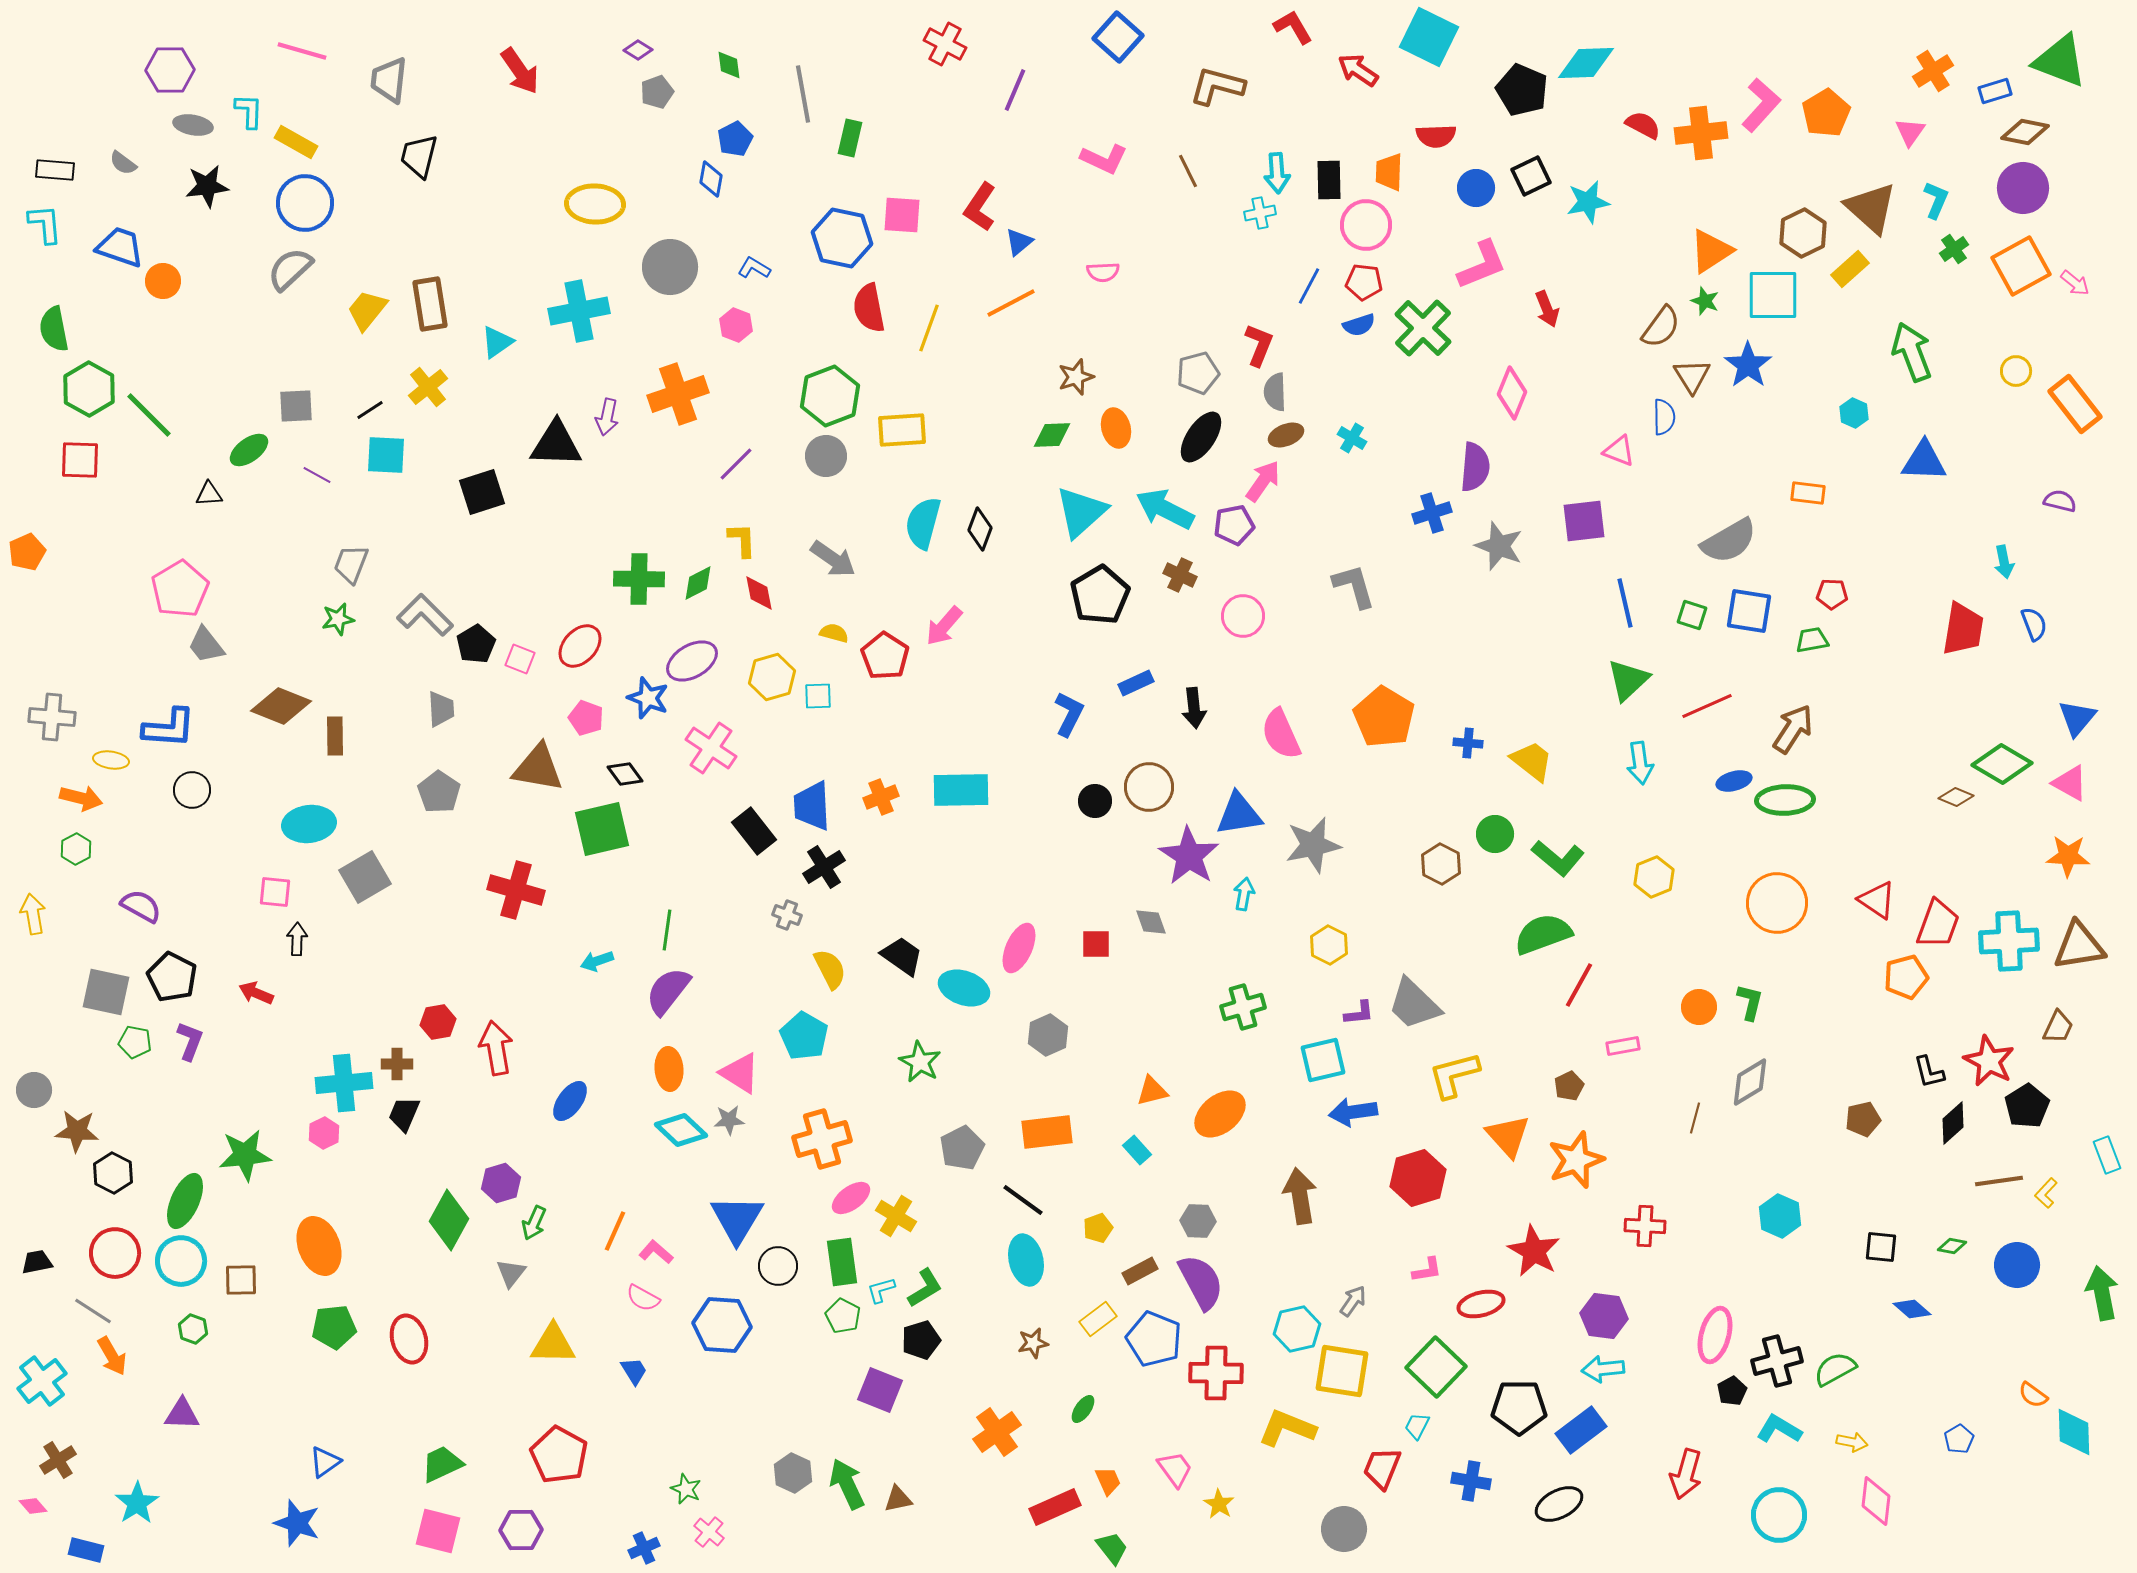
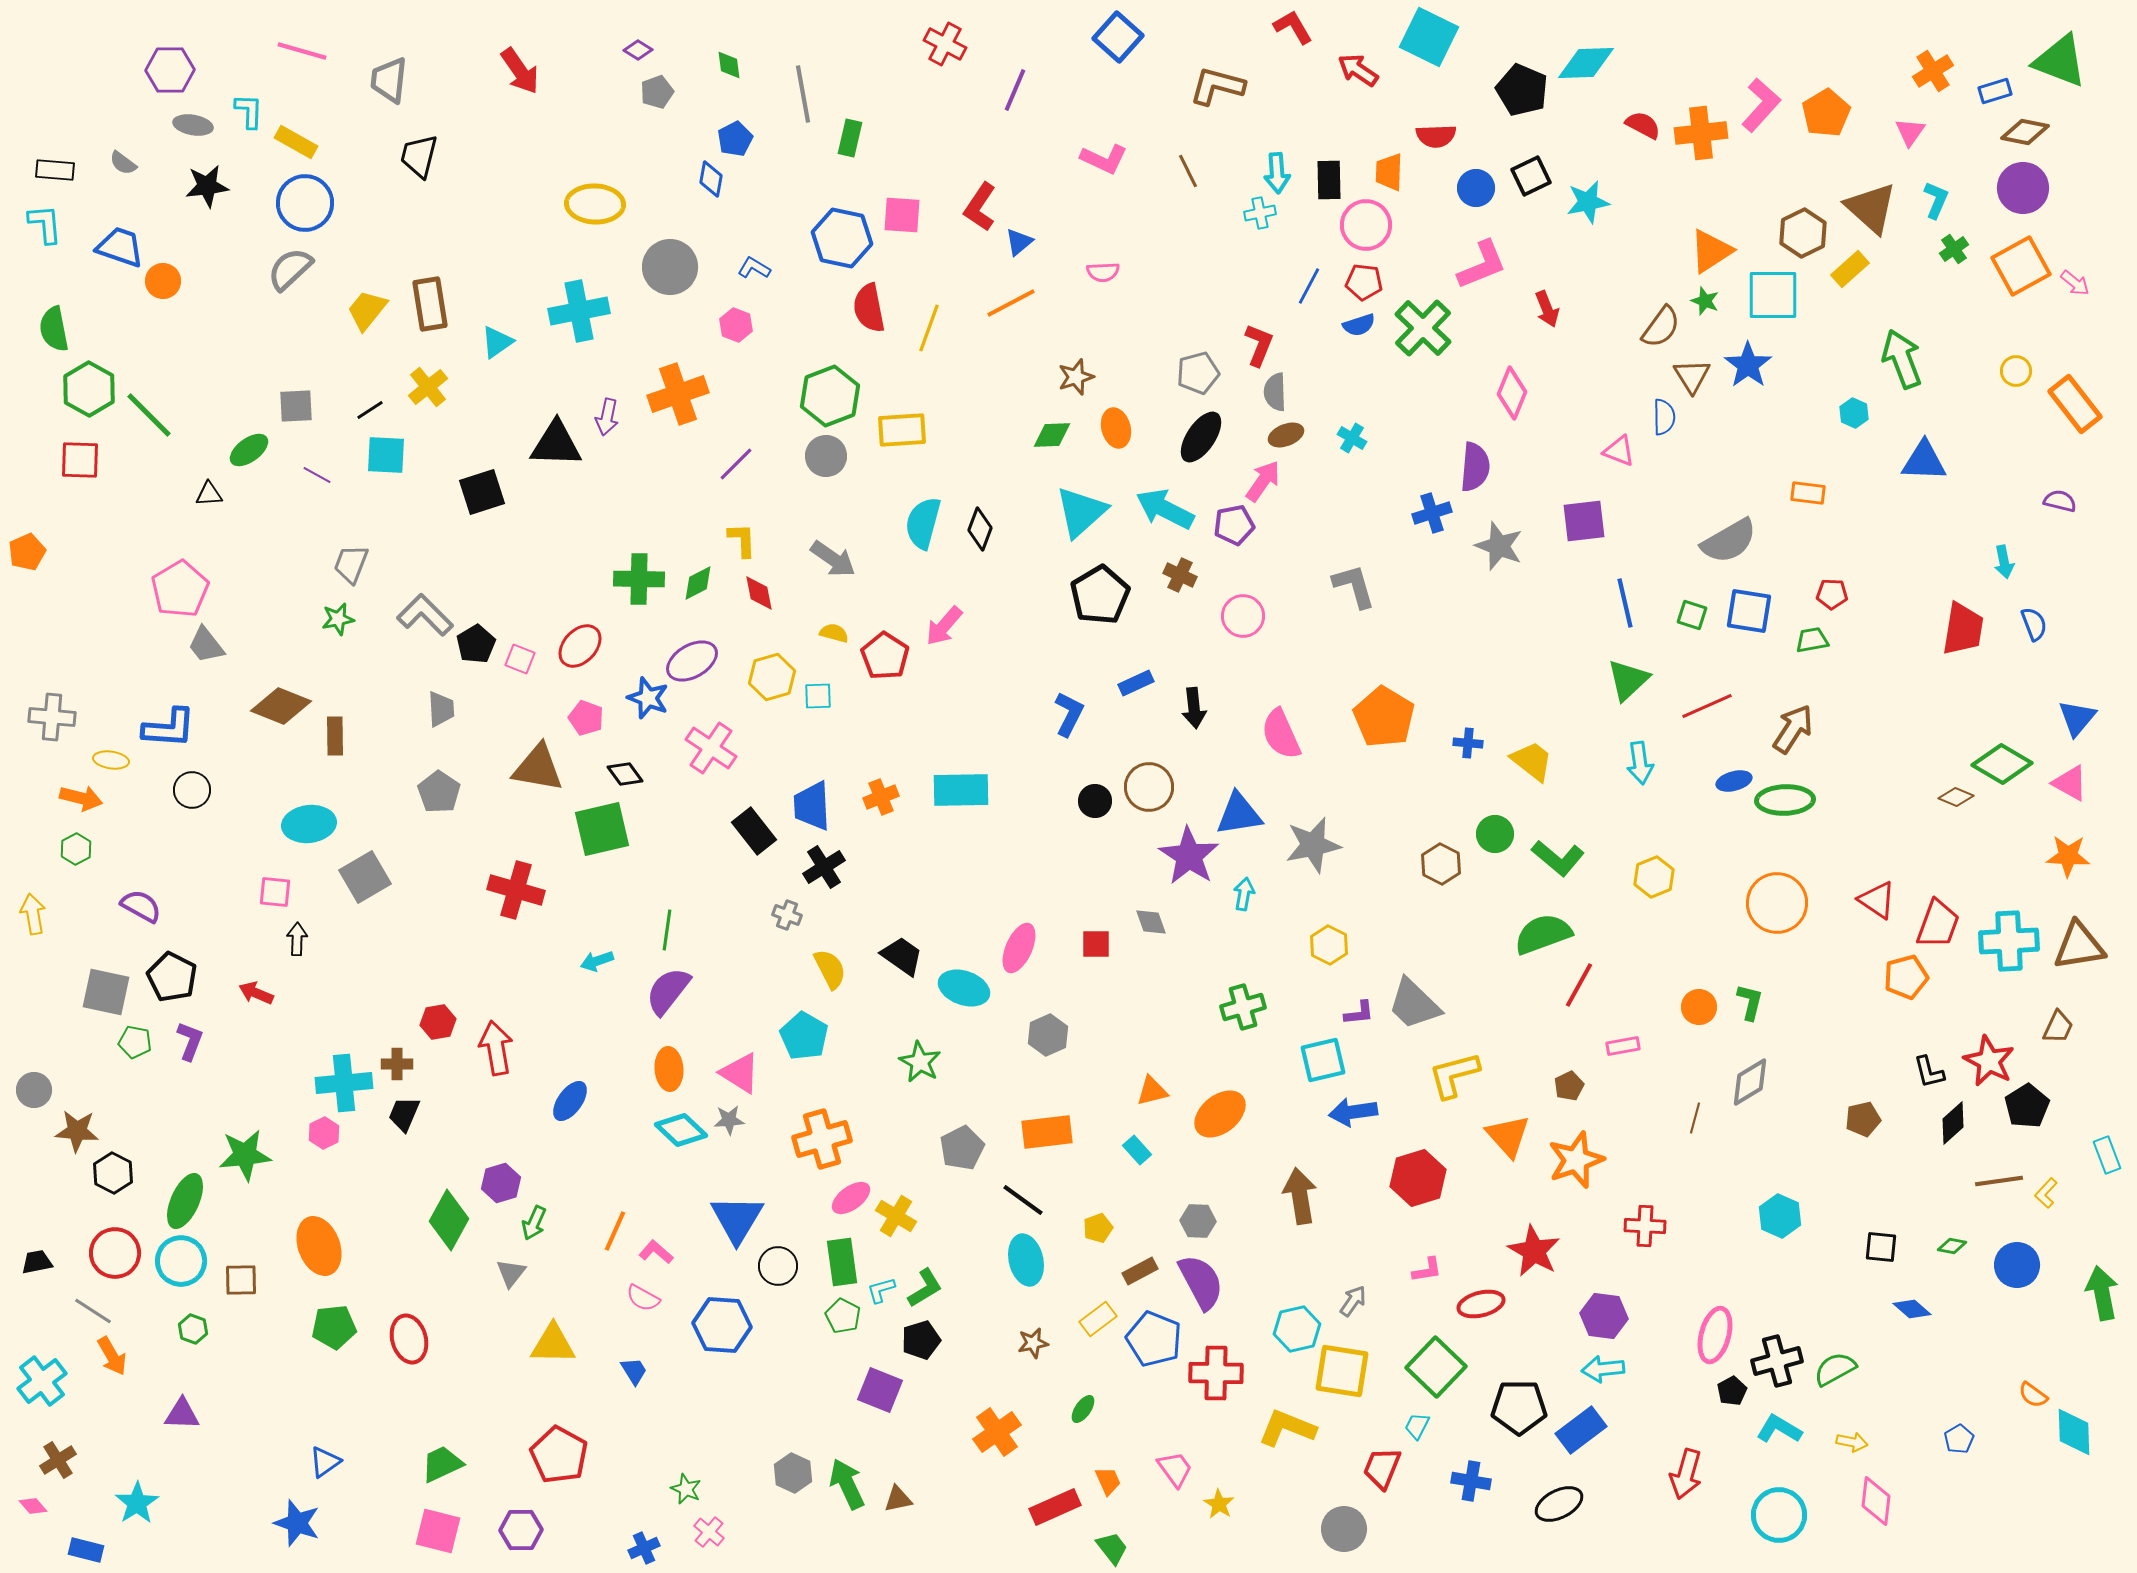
green arrow at (1912, 352): moved 10 px left, 7 px down
